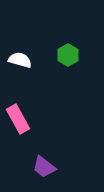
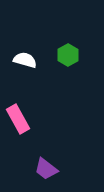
white semicircle: moved 5 px right
purple trapezoid: moved 2 px right, 2 px down
